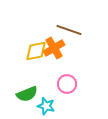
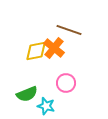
orange cross: rotated 20 degrees counterclockwise
pink circle: moved 1 px left, 1 px up
